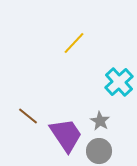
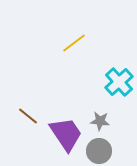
yellow line: rotated 10 degrees clockwise
gray star: rotated 24 degrees counterclockwise
purple trapezoid: moved 1 px up
